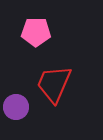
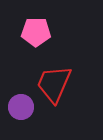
purple circle: moved 5 px right
